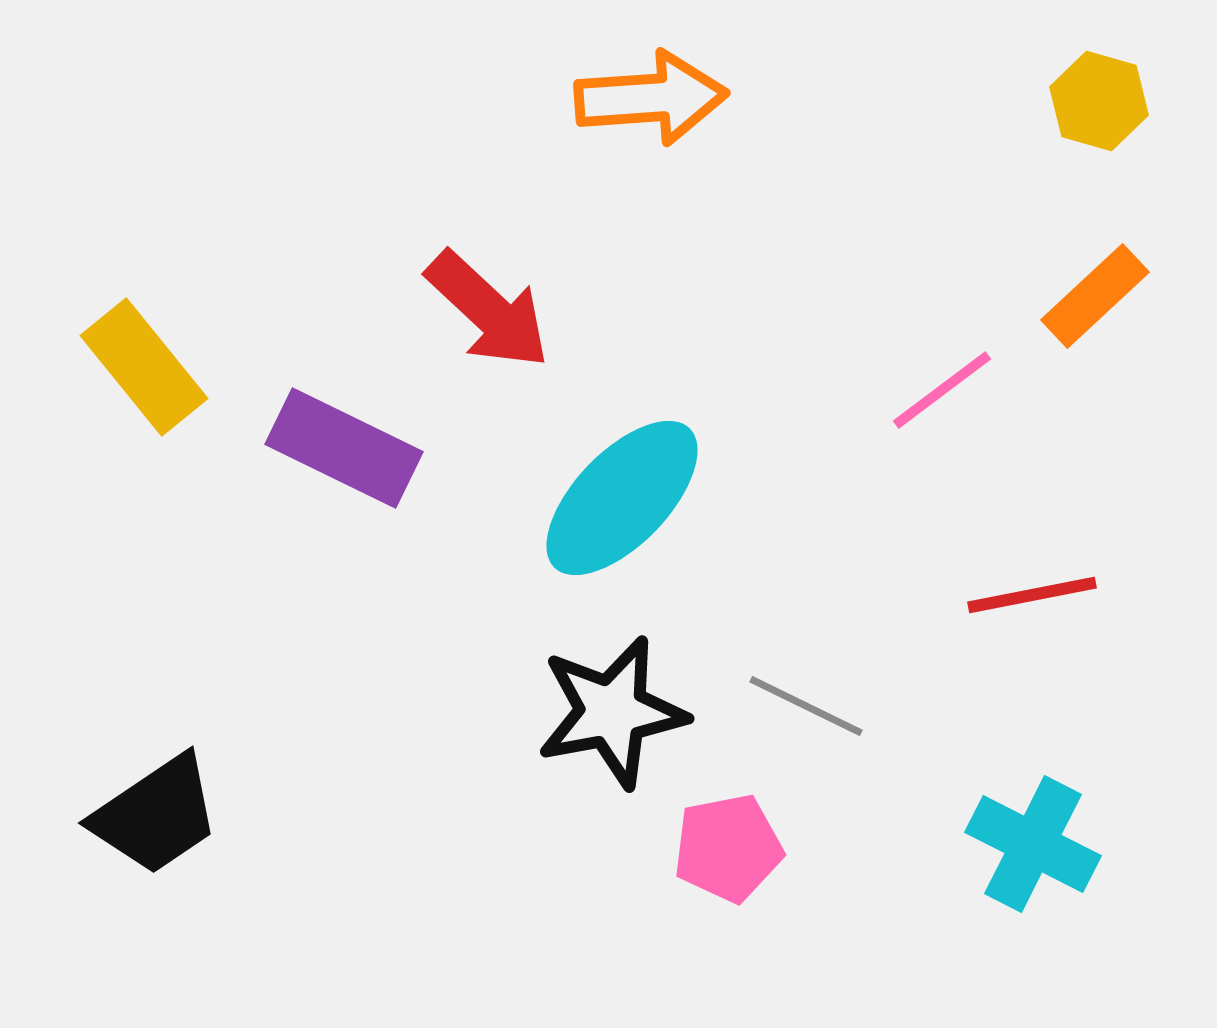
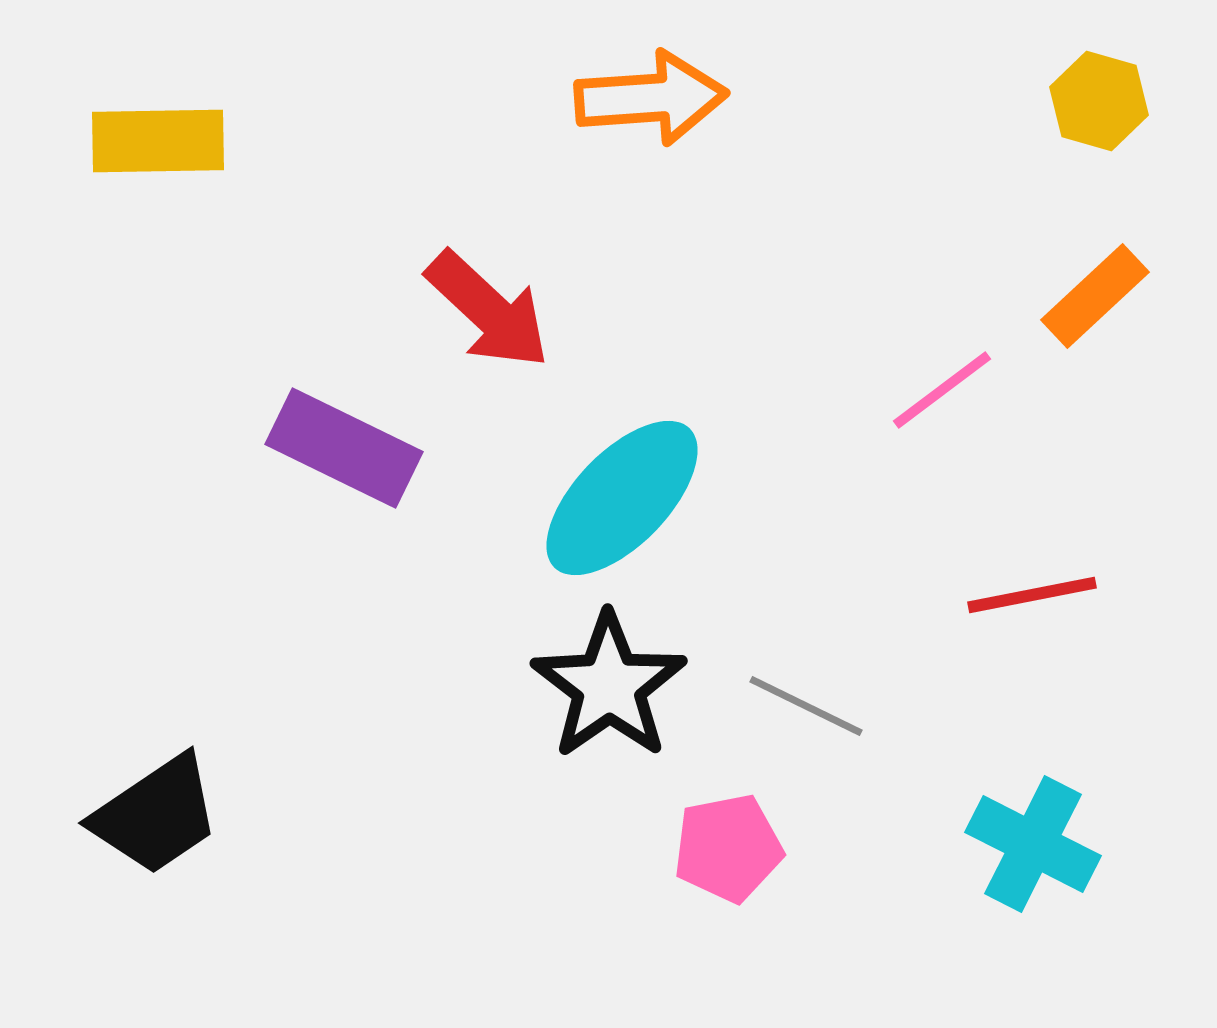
yellow rectangle: moved 14 px right, 226 px up; rotated 52 degrees counterclockwise
black star: moved 3 px left, 26 px up; rotated 24 degrees counterclockwise
